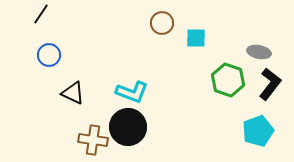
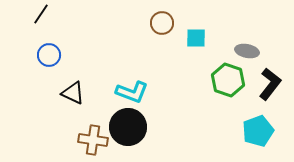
gray ellipse: moved 12 px left, 1 px up
